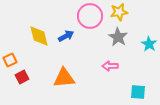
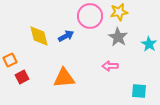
cyan square: moved 1 px right, 1 px up
